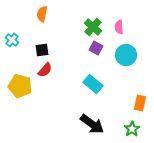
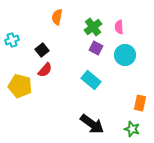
orange semicircle: moved 15 px right, 3 px down
green cross: rotated 12 degrees clockwise
cyan cross: rotated 32 degrees clockwise
black square: rotated 32 degrees counterclockwise
cyan circle: moved 1 px left
cyan rectangle: moved 2 px left, 4 px up
green star: rotated 21 degrees counterclockwise
